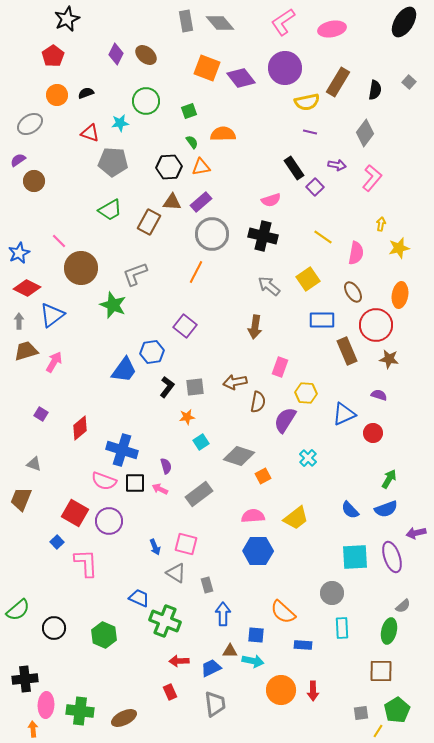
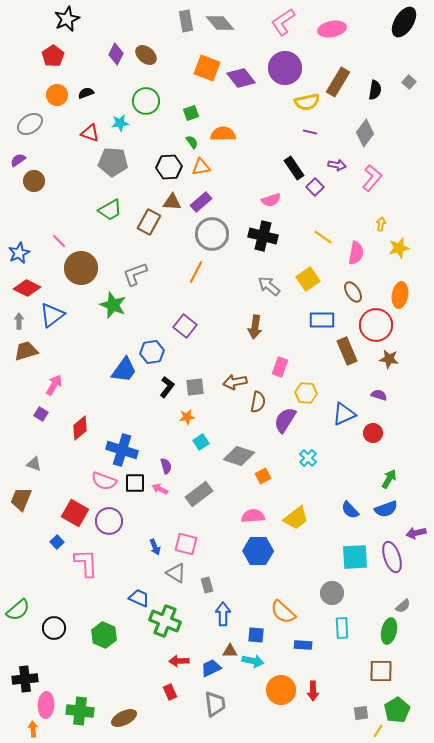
green square at (189, 111): moved 2 px right, 2 px down
pink arrow at (54, 362): moved 23 px down
